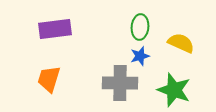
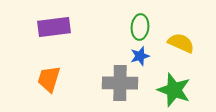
purple rectangle: moved 1 px left, 2 px up
